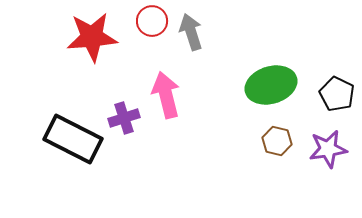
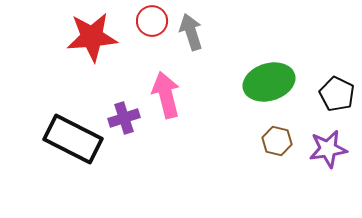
green ellipse: moved 2 px left, 3 px up
